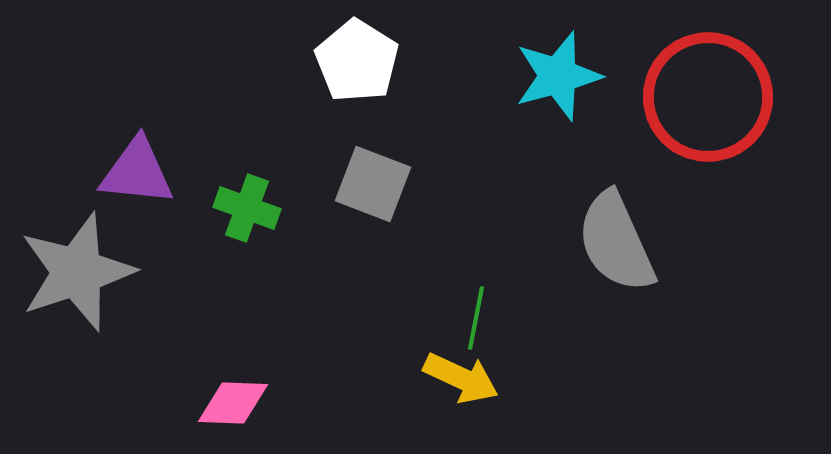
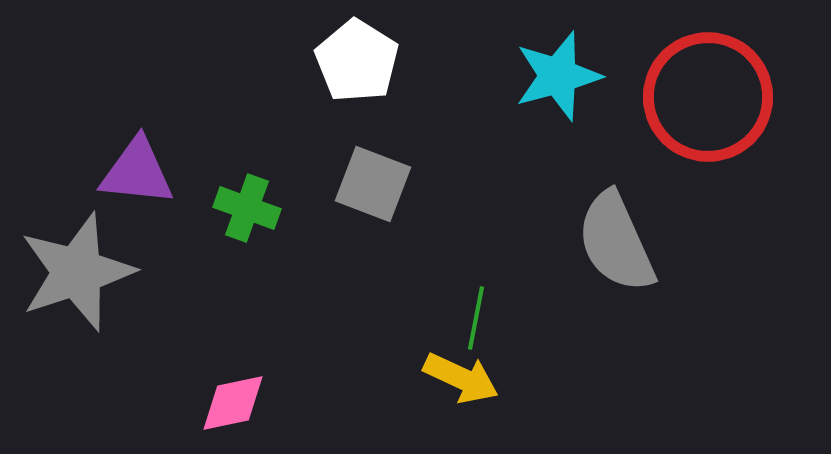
pink diamond: rotated 14 degrees counterclockwise
